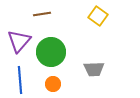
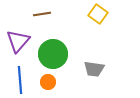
yellow square: moved 2 px up
purple triangle: moved 1 px left
green circle: moved 2 px right, 2 px down
gray trapezoid: rotated 10 degrees clockwise
orange circle: moved 5 px left, 2 px up
